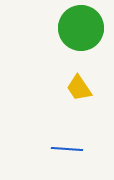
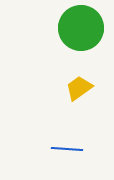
yellow trapezoid: rotated 88 degrees clockwise
